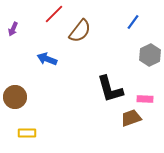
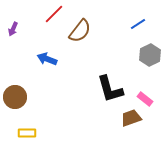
blue line: moved 5 px right, 2 px down; rotated 21 degrees clockwise
pink rectangle: rotated 35 degrees clockwise
